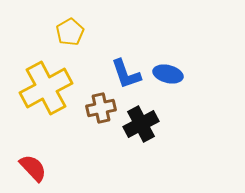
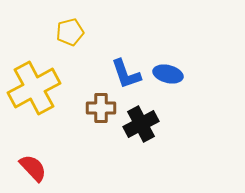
yellow pentagon: rotated 16 degrees clockwise
yellow cross: moved 12 px left
brown cross: rotated 12 degrees clockwise
